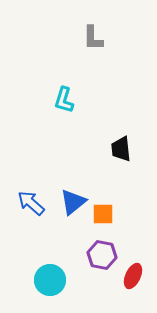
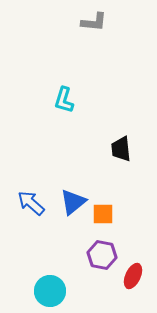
gray L-shape: moved 1 px right, 16 px up; rotated 84 degrees counterclockwise
cyan circle: moved 11 px down
